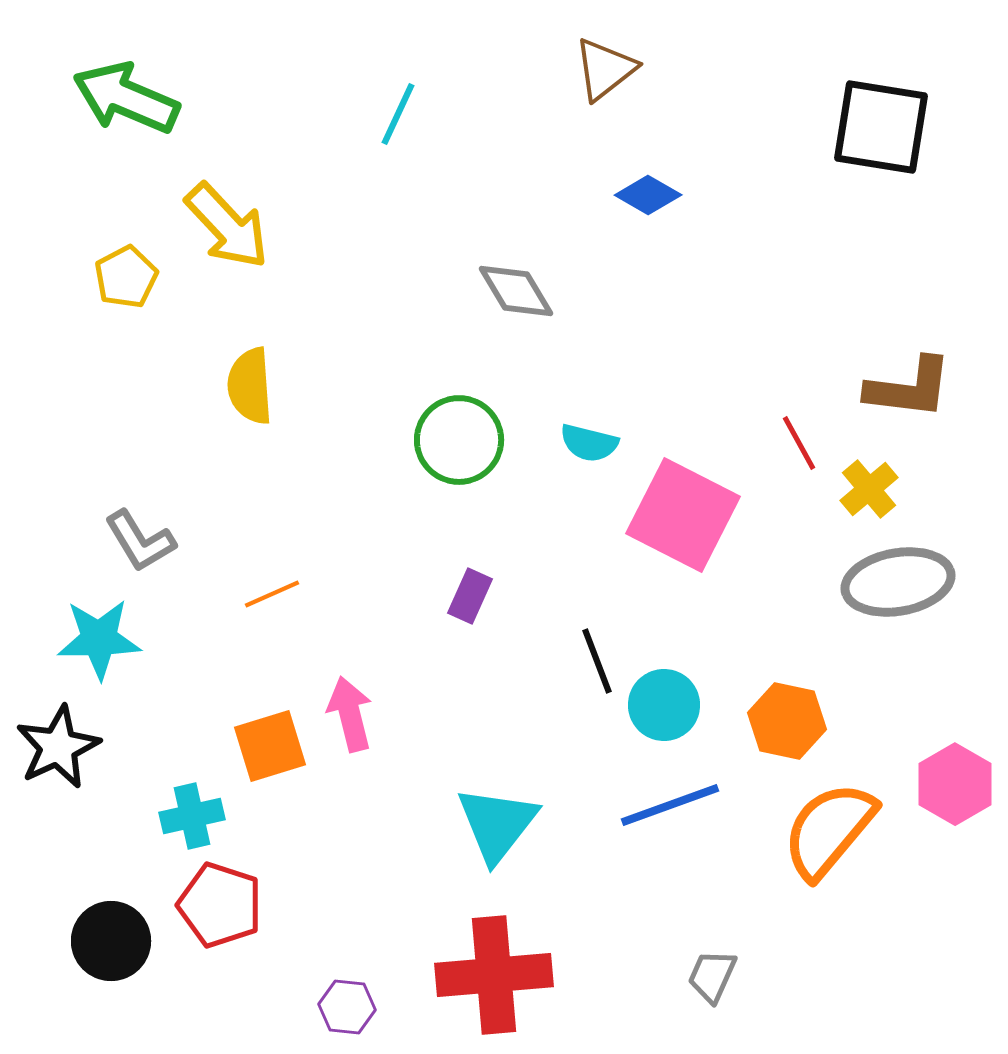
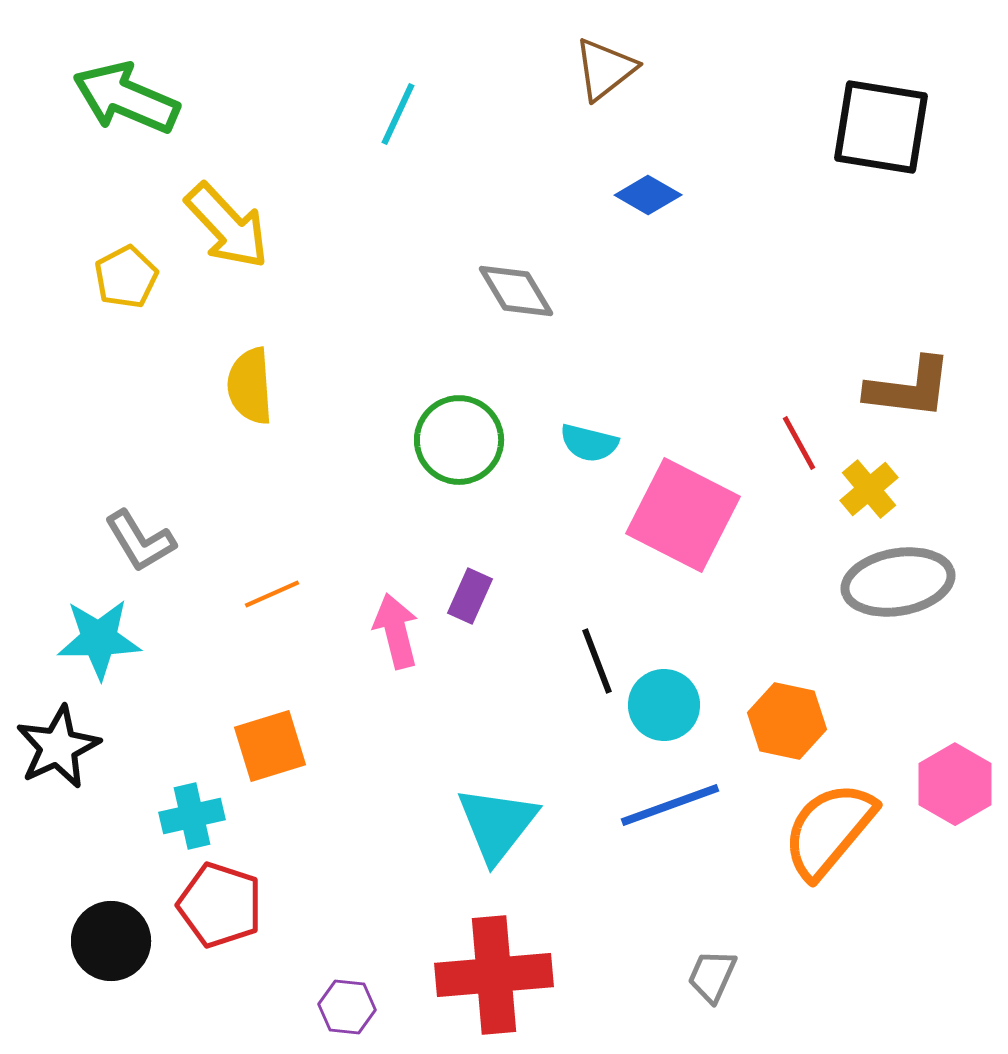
pink arrow: moved 46 px right, 83 px up
